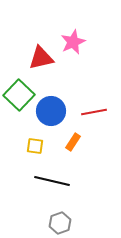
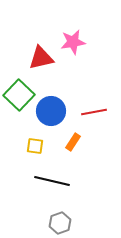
pink star: rotated 15 degrees clockwise
